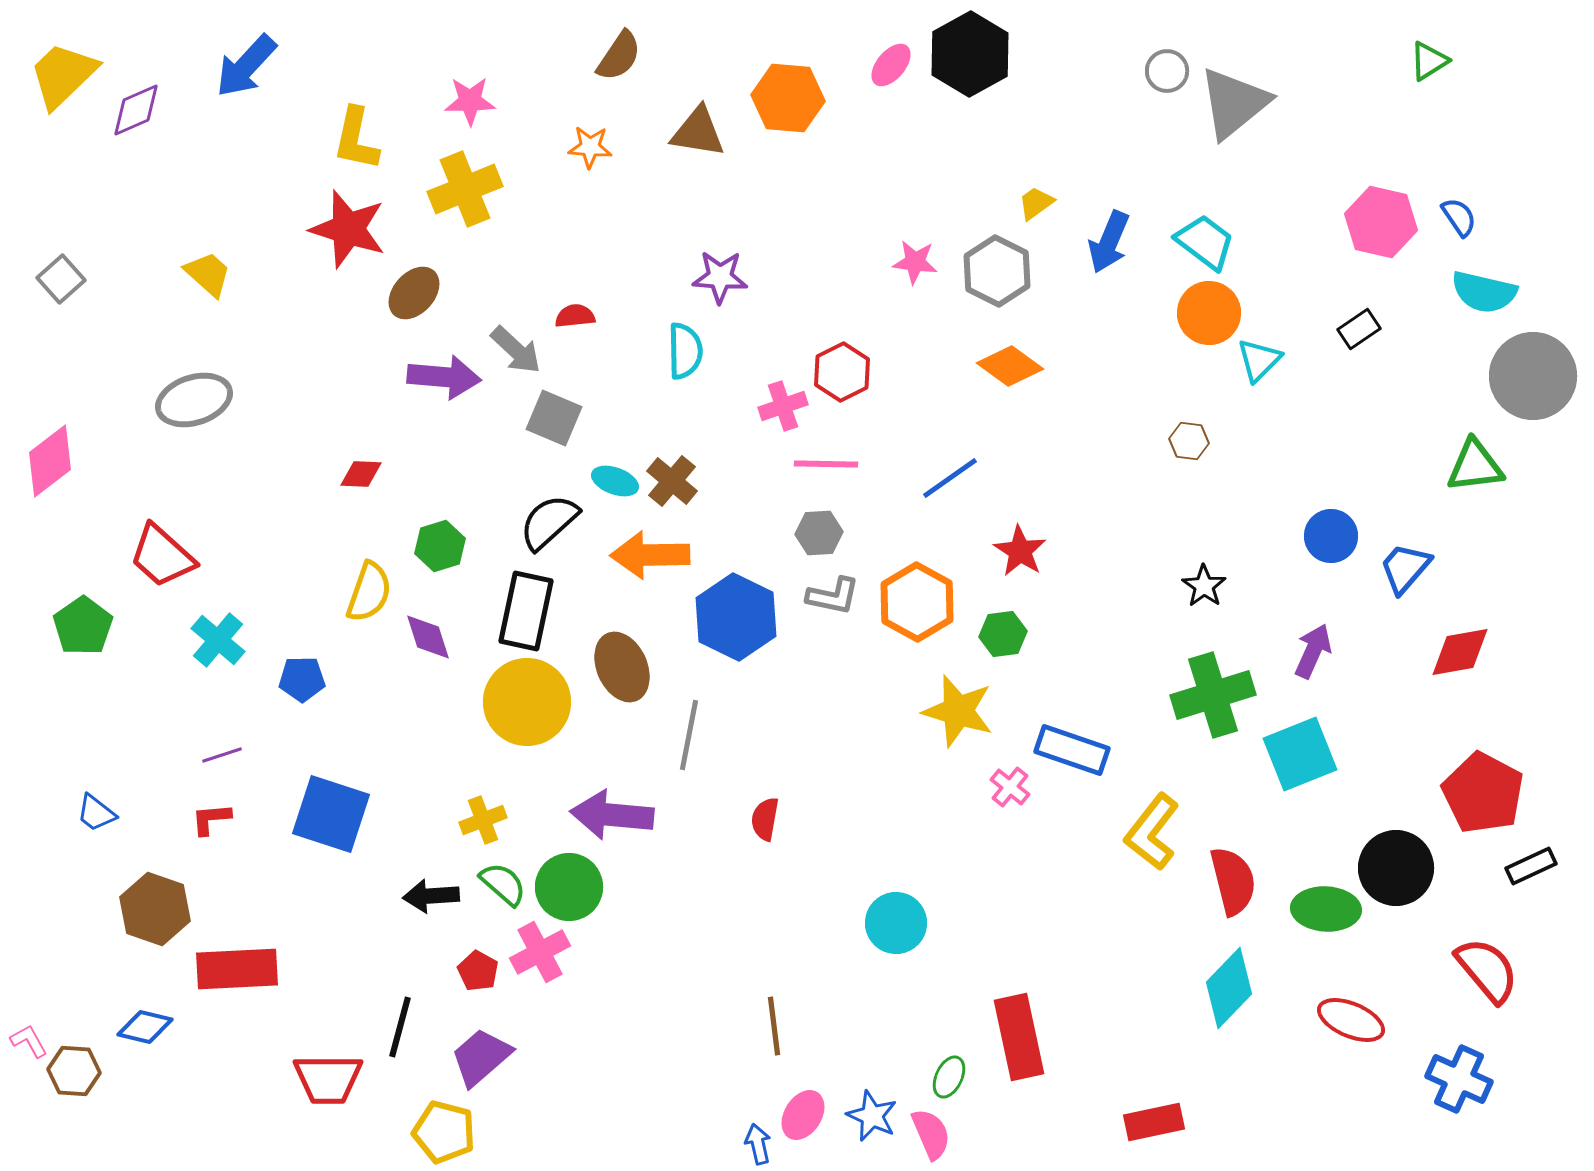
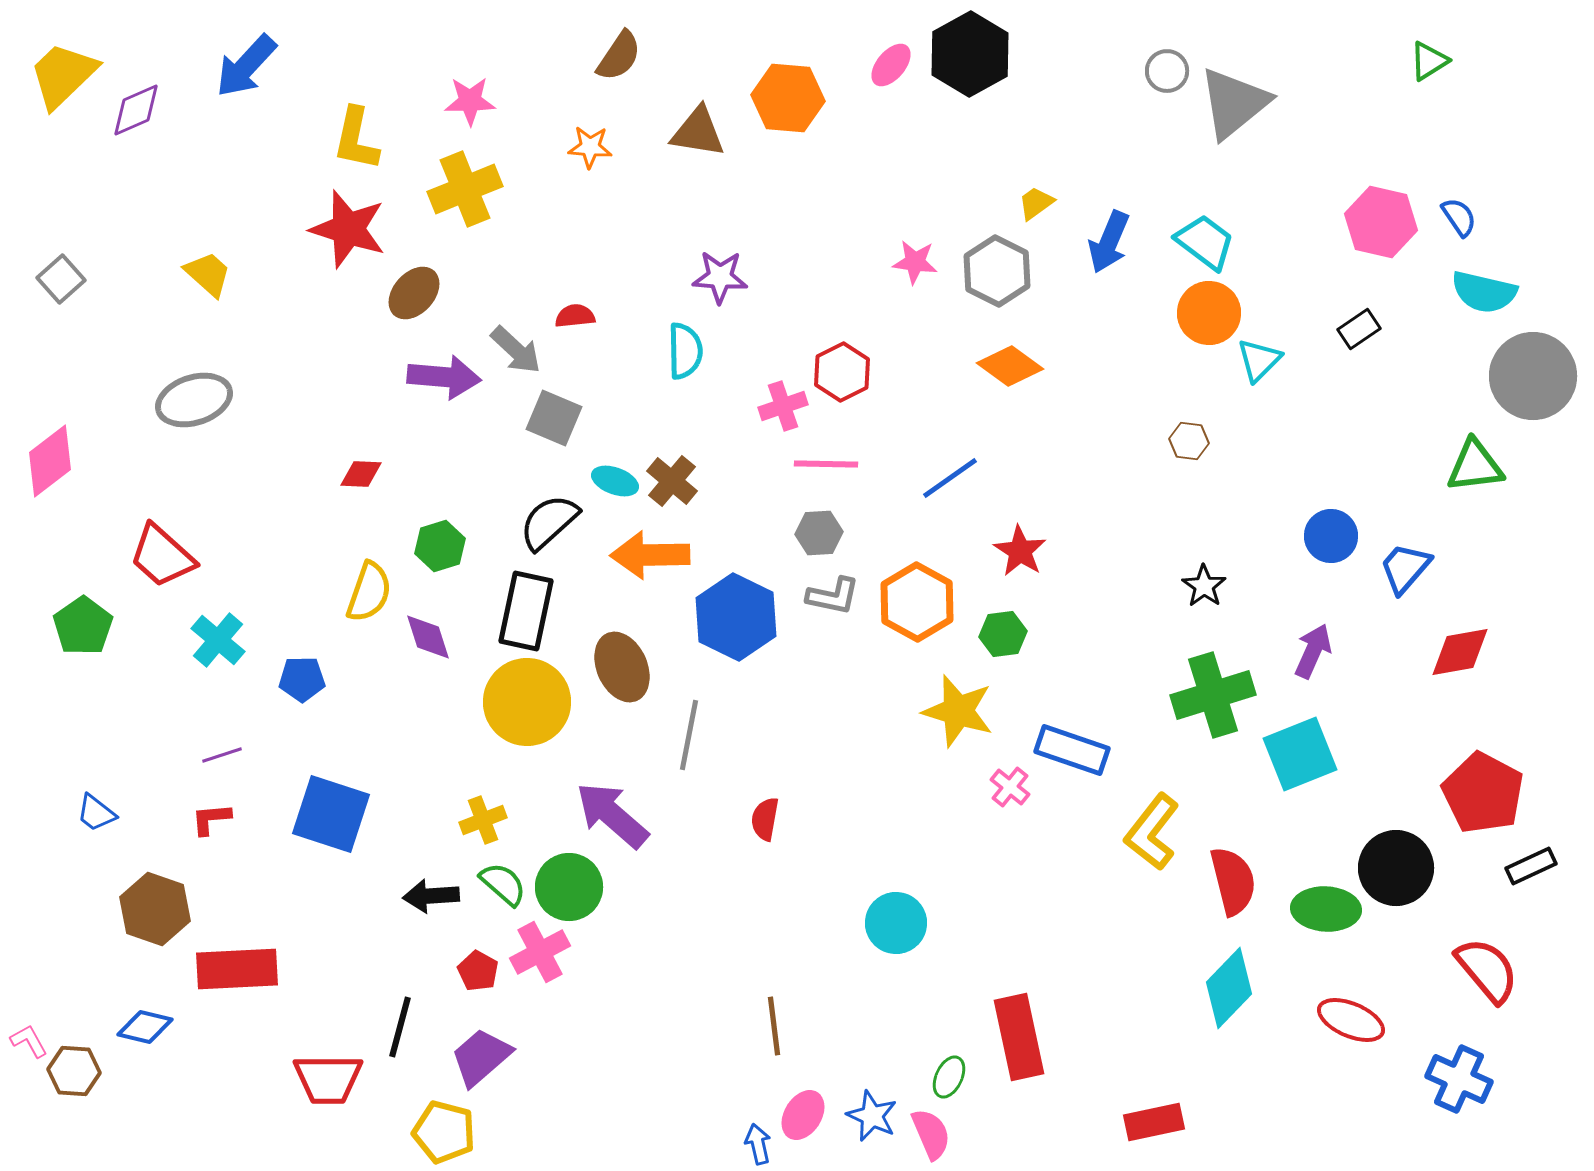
purple arrow at (612, 815): rotated 36 degrees clockwise
